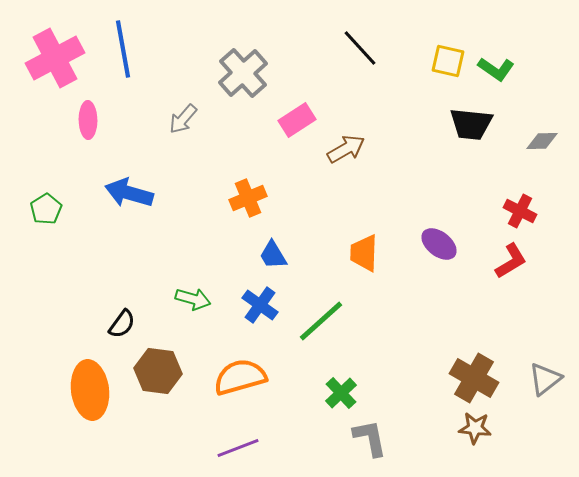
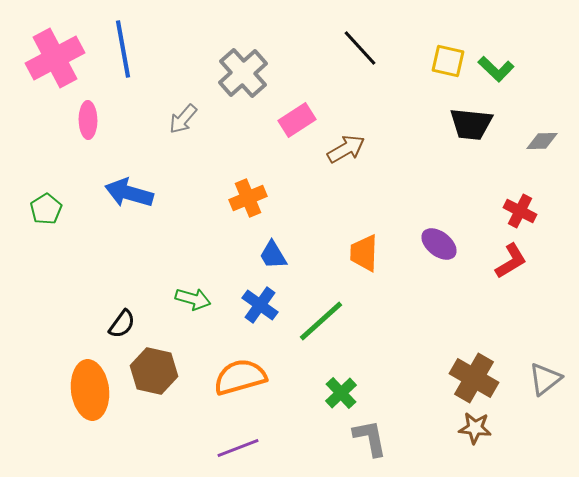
green L-shape: rotated 9 degrees clockwise
brown hexagon: moved 4 px left; rotated 6 degrees clockwise
